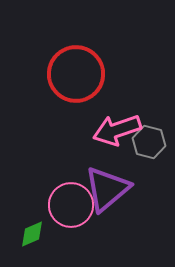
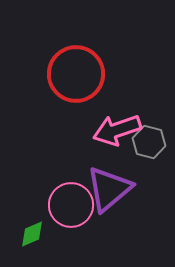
purple triangle: moved 2 px right
